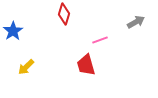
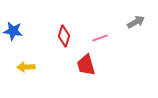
red diamond: moved 22 px down
blue star: rotated 30 degrees counterclockwise
pink line: moved 2 px up
yellow arrow: rotated 42 degrees clockwise
